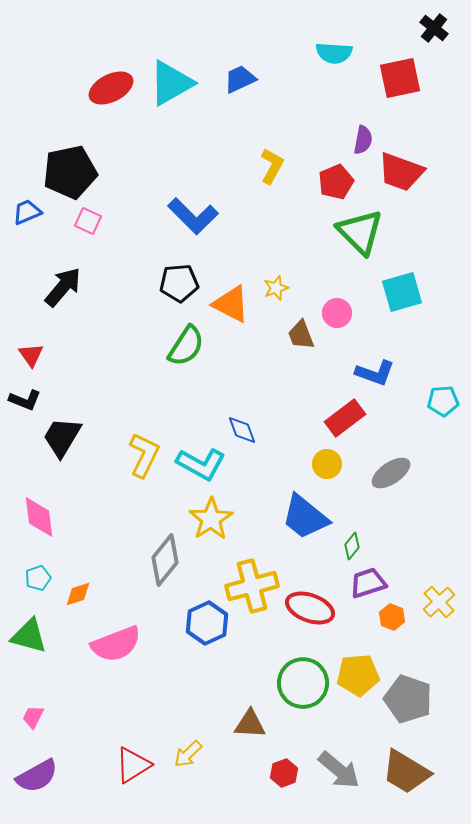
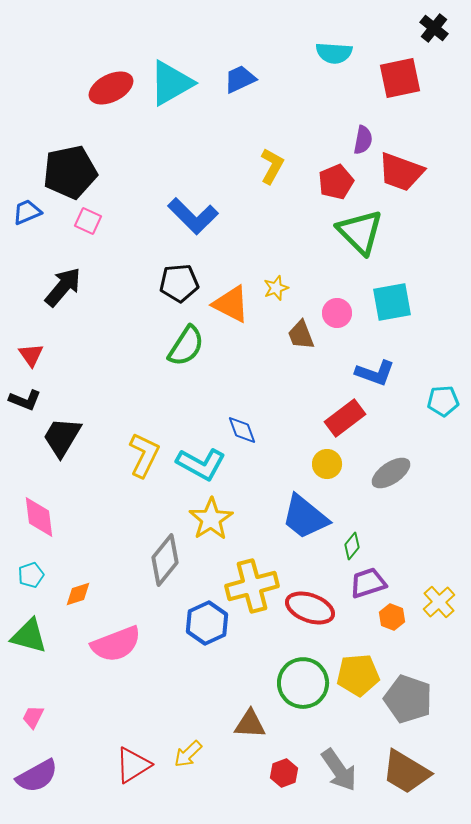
cyan square at (402, 292): moved 10 px left, 10 px down; rotated 6 degrees clockwise
cyan pentagon at (38, 578): moved 7 px left, 3 px up
gray arrow at (339, 770): rotated 15 degrees clockwise
